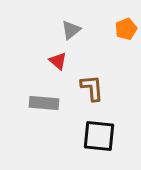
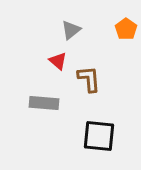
orange pentagon: rotated 15 degrees counterclockwise
brown L-shape: moved 3 px left, 9 px up
